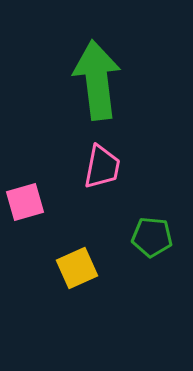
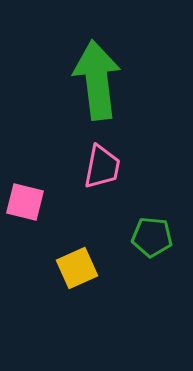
pink square: rotated 30 degrees clockwise
